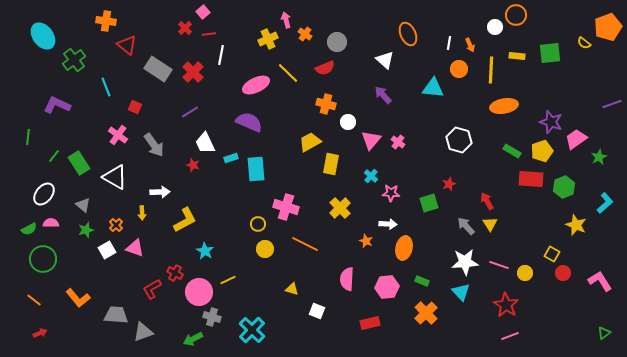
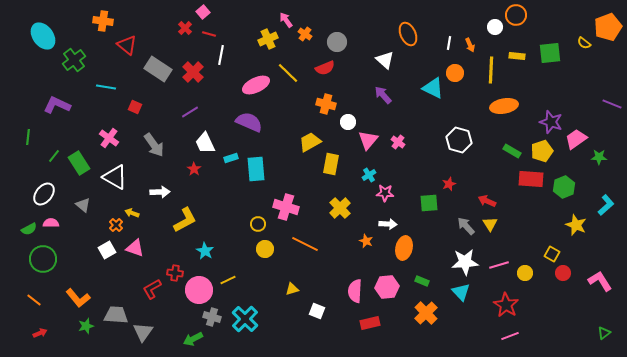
pink arrow at (286, 20): rotated 21 degrees counterclockwise
orange cross at (106, 21): moved 3 px left
red line at (209, 34): rotated 24 degrees clockwise
orange circle at (459, 69): moved 4 px left, 4 px down
cyan line at (106, 87): rotated 60 degrees counterclockwise
cyan triangle at (433, 88): rotated 20 degrees clockwise
purple line at (612, 104): rotated 42 degrees clockwise
pink cross at (118, 135): moved 9 px left, 3 px down
pink triangle at (371, 140): moved 3 px left
green star at (599, 157): rotated 28 degrees clockwise
red star at (193, 165): moved 1 px right, 4 px down; rotated 16 degrees clockwise
cyan cross at (371, 176): moved 2 px left, 1 px up; rotated 16 degrees clockwise
pink star at (391, 193): moved 6 px left
red arrow at (487, 201): rotated 36 degrees counterclockwise
green square at (429, 203): rotated 12 degrees clockwise
cyan L-shape at (605, 203): moved 1 px right, 2 px down
yellow arrow at (142, 213): moved 10 px left; rotated 112 degrees clockwise
green star at (86, 230): moved 96 px down
pink line at (499, 265): rotated 36 degrees counterclockwise
red cross at (175, 273): rotated 21 degrees counterclockwise
pink semicircle at (347, 279): moved 8 px right, 12 px down
yellow triangle at (292, 289): rotated 32 degrees counterclockwise
pink circle at (199, 292): moved 2 px up
cyan cross at (252, 330): moved 7 px left, 11 px up
gray triangle at (143, 332): rotated 35 degrees counterclockwise
